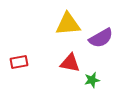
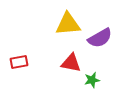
purple semicircle: moved 1 px left
red triangle: moved 1 px right
